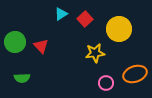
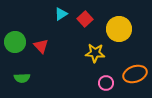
yellow star: rotated 12 degrees clockwise
